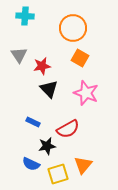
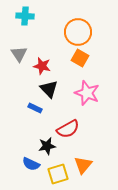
orange circle: moved 5 px right, 4 px down
gray triangle: moved 1 px up
red star: rotated 24 degrees clockwise
pink star: moved 1 px right
blue rectangle: moved 2 px right, 14 px up
